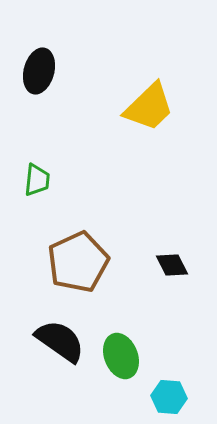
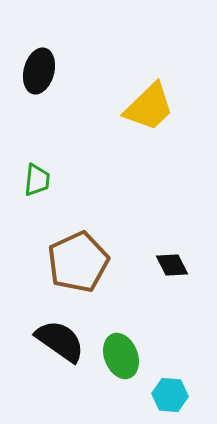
cyan hexagon: moved 1 px right, 2 px up
